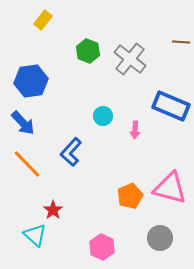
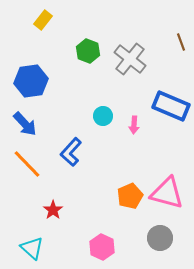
brown line: rotated 66 degrees clockwise
blue arrow: moved 2 px right, 1 px down
pink arrow: moved 1 px left, 5 px up
pink triangle: moved 3 px left, 5 px down
cyan triangle: moved 3 px left, 13 px down
